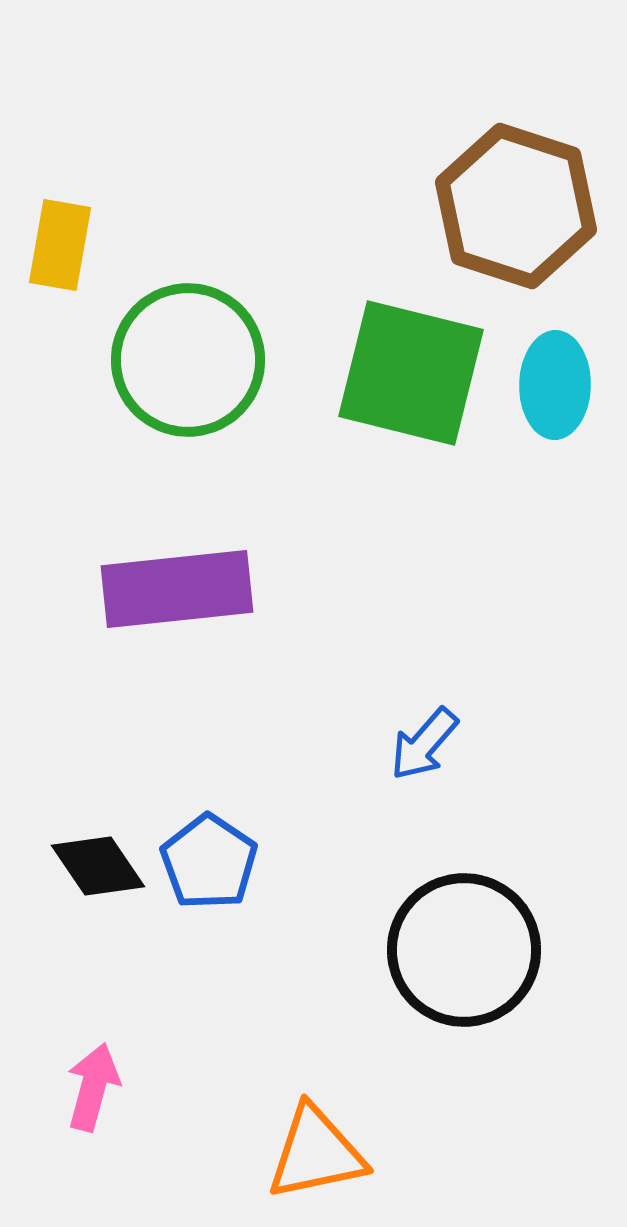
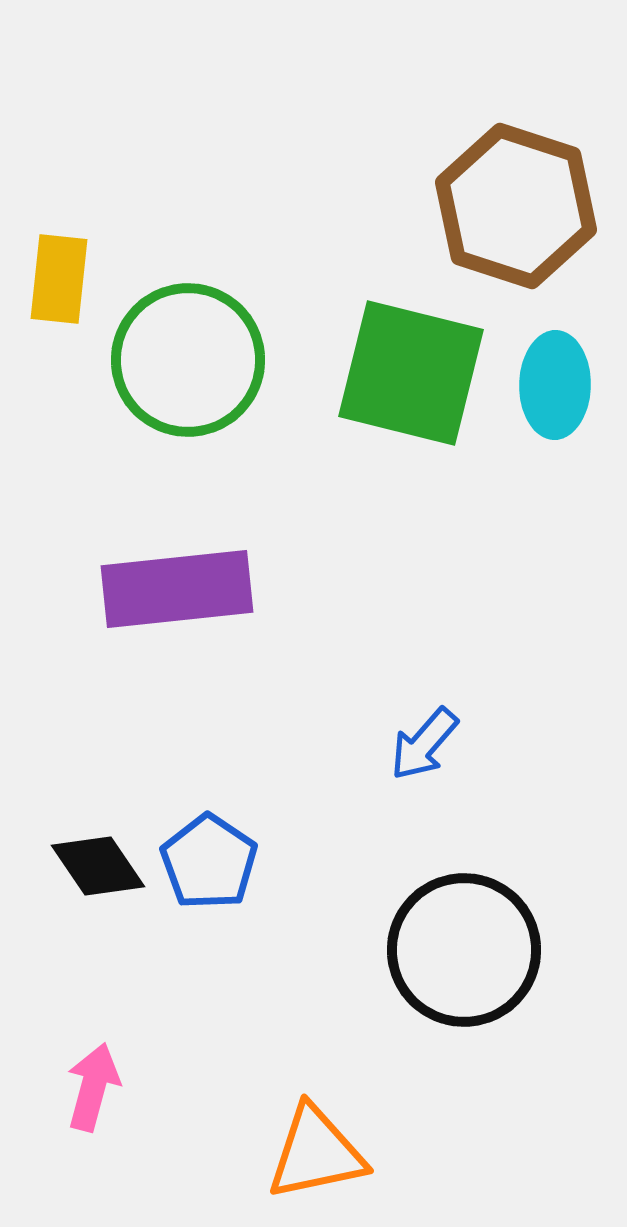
yellow rectangle: moved 1 px left, 34 px down; rotated 4 degrees counterclockwise
